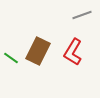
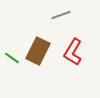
gray line: moved 21 px left
green line: moved 1 px right
